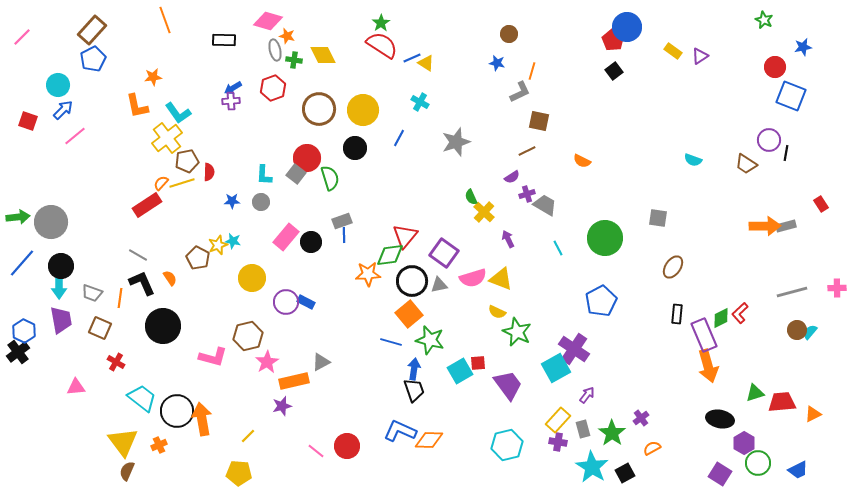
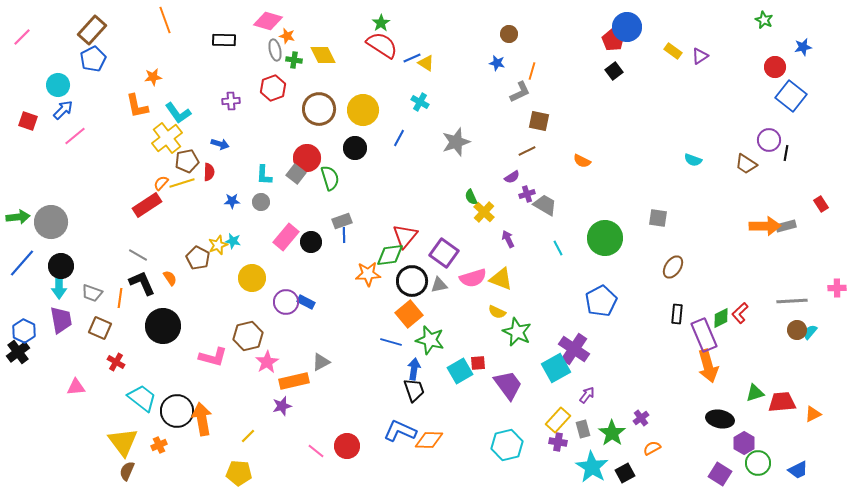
blue arrow at (233, 88): moved 13 px left, 56 px down; rotated 132 degrees counterclockwise
blue square at (791, 96): rotated 16 degrees clockwise
gray line at (792, 292): moved 9 px down; rotated 12 degrees clockwise
